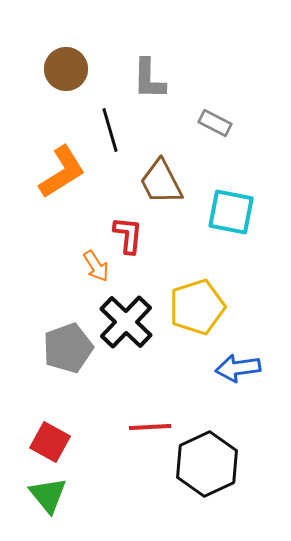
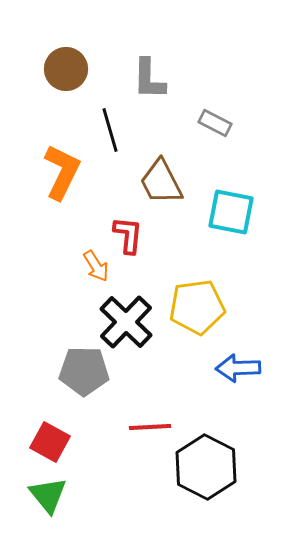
orange L-shape: rotated 32 degrees counterclockwise
yellow pentagon: rotated 10 degrees clockwise
gray pentagon: moved 16 px right, 23 px down; rotated 21 degrees clockwise
blue arrow: rotated 6 degrees clockwise
black hexagon: moved 1 px left, 3 px down; rotated 8 degrees counterclockwise
